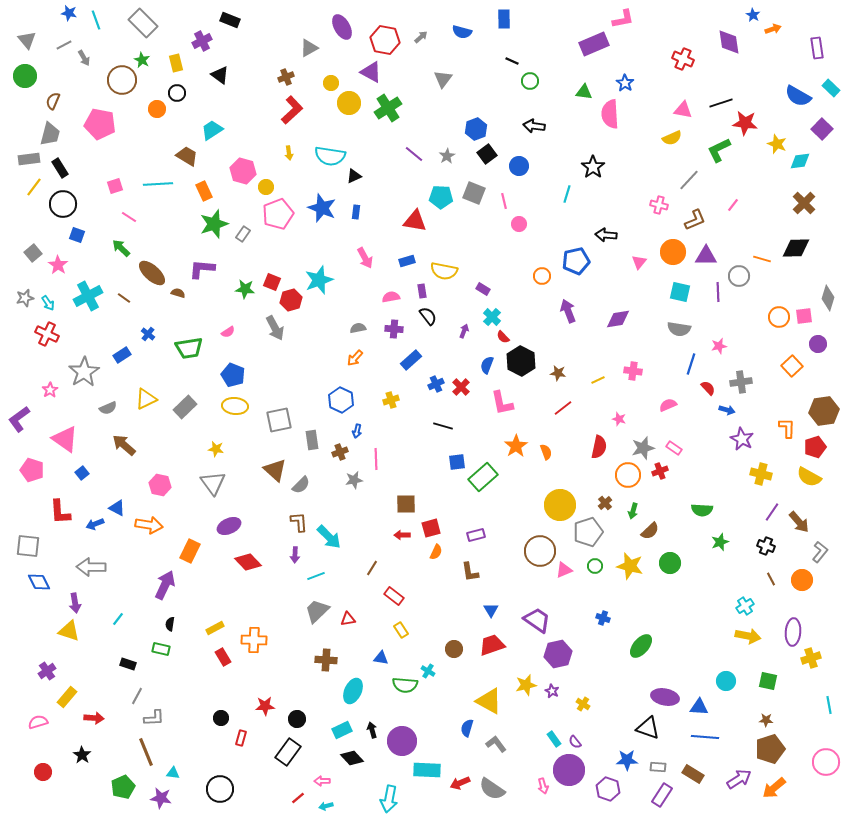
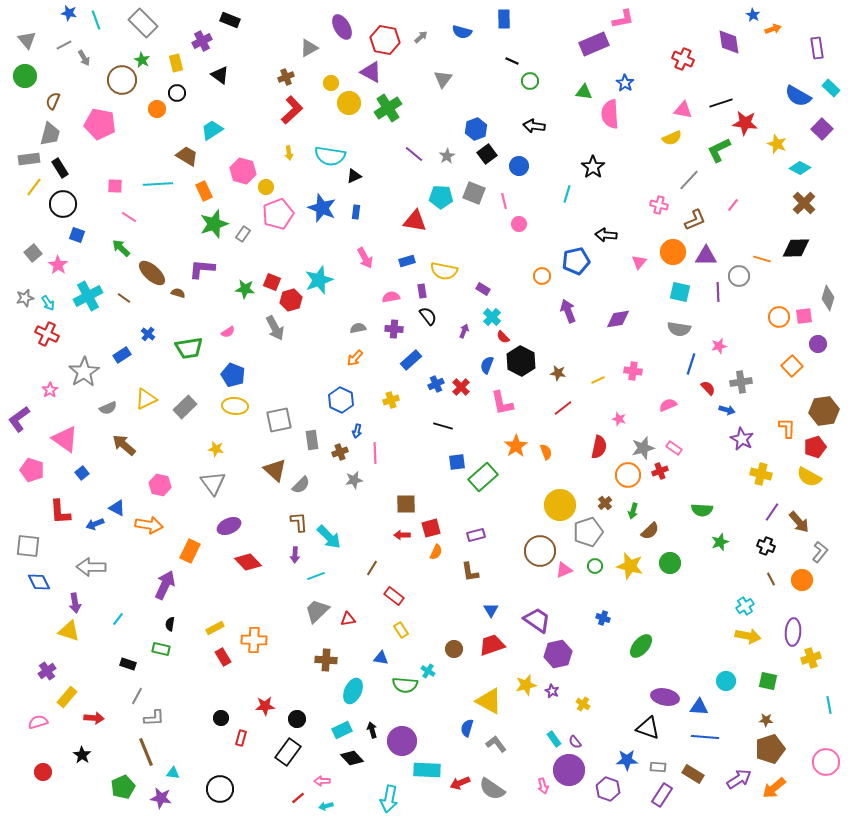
cyan diamond at (800, 161): moved 7 px down; rotated 35 degrees clockwise
pink square at (115, 186): rotated 21 degrees clockwise
pink line at (376, 459): moved 1 px left, 6 px up
